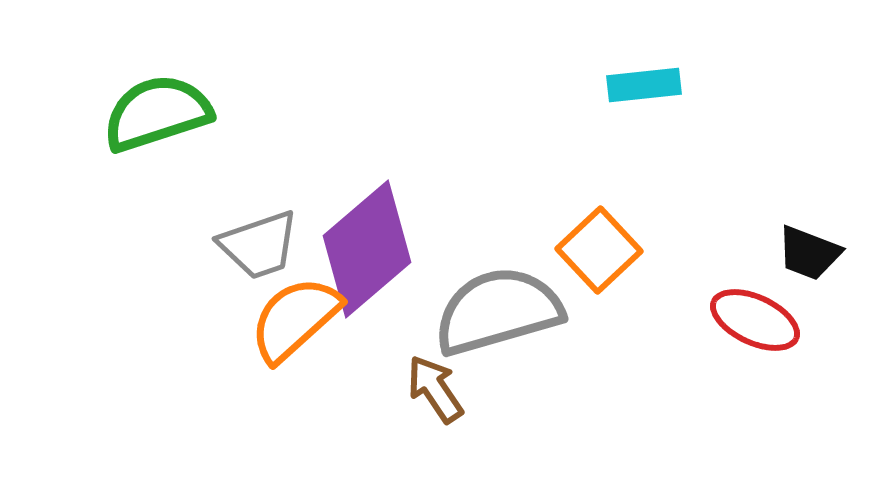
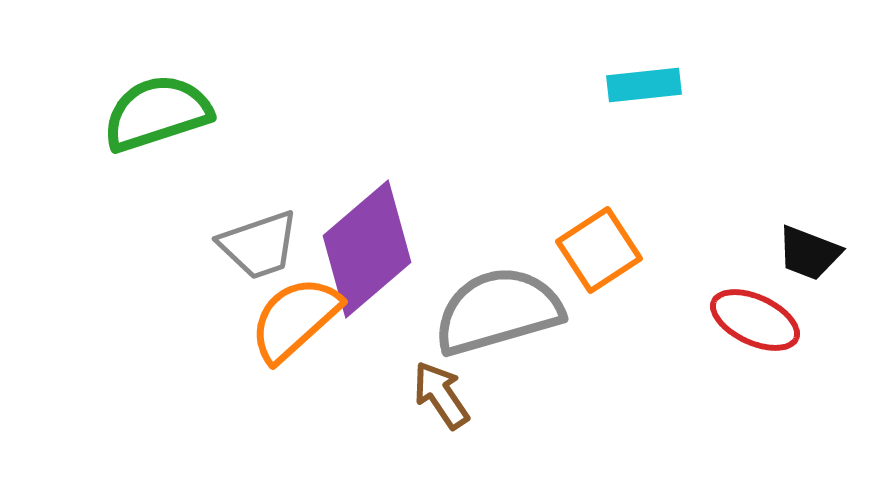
orange square: rotated 10 degrees clockwise
brown arrow: moved 6 px right, 6 px down
